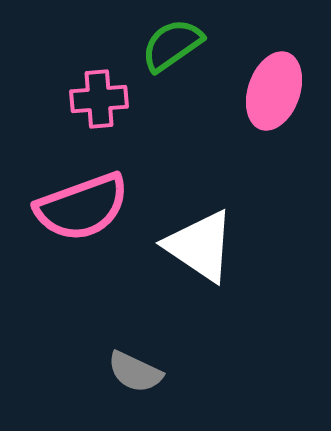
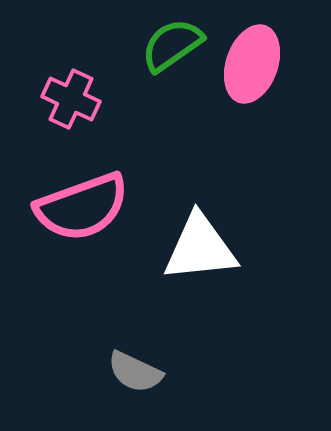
pink ellipse: moved 22 px left, 27 px up
pink cross: moved 28 px left; rotated 30 degrees clockwise
white triangle: moved 2 px down; rotated 40 degrees counterclockwise
